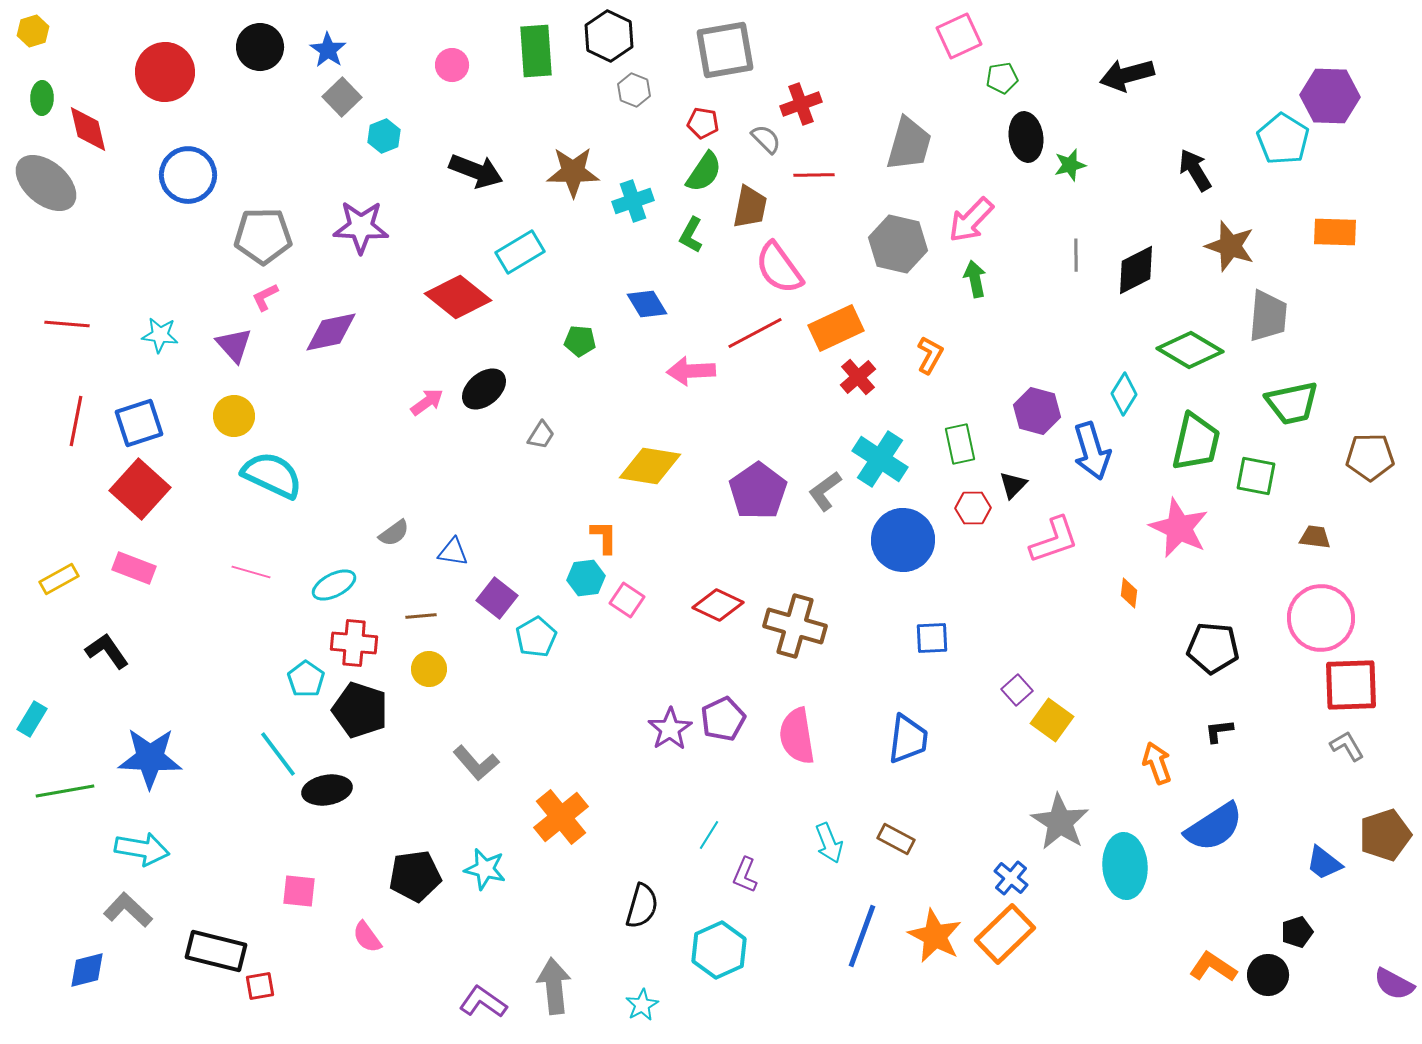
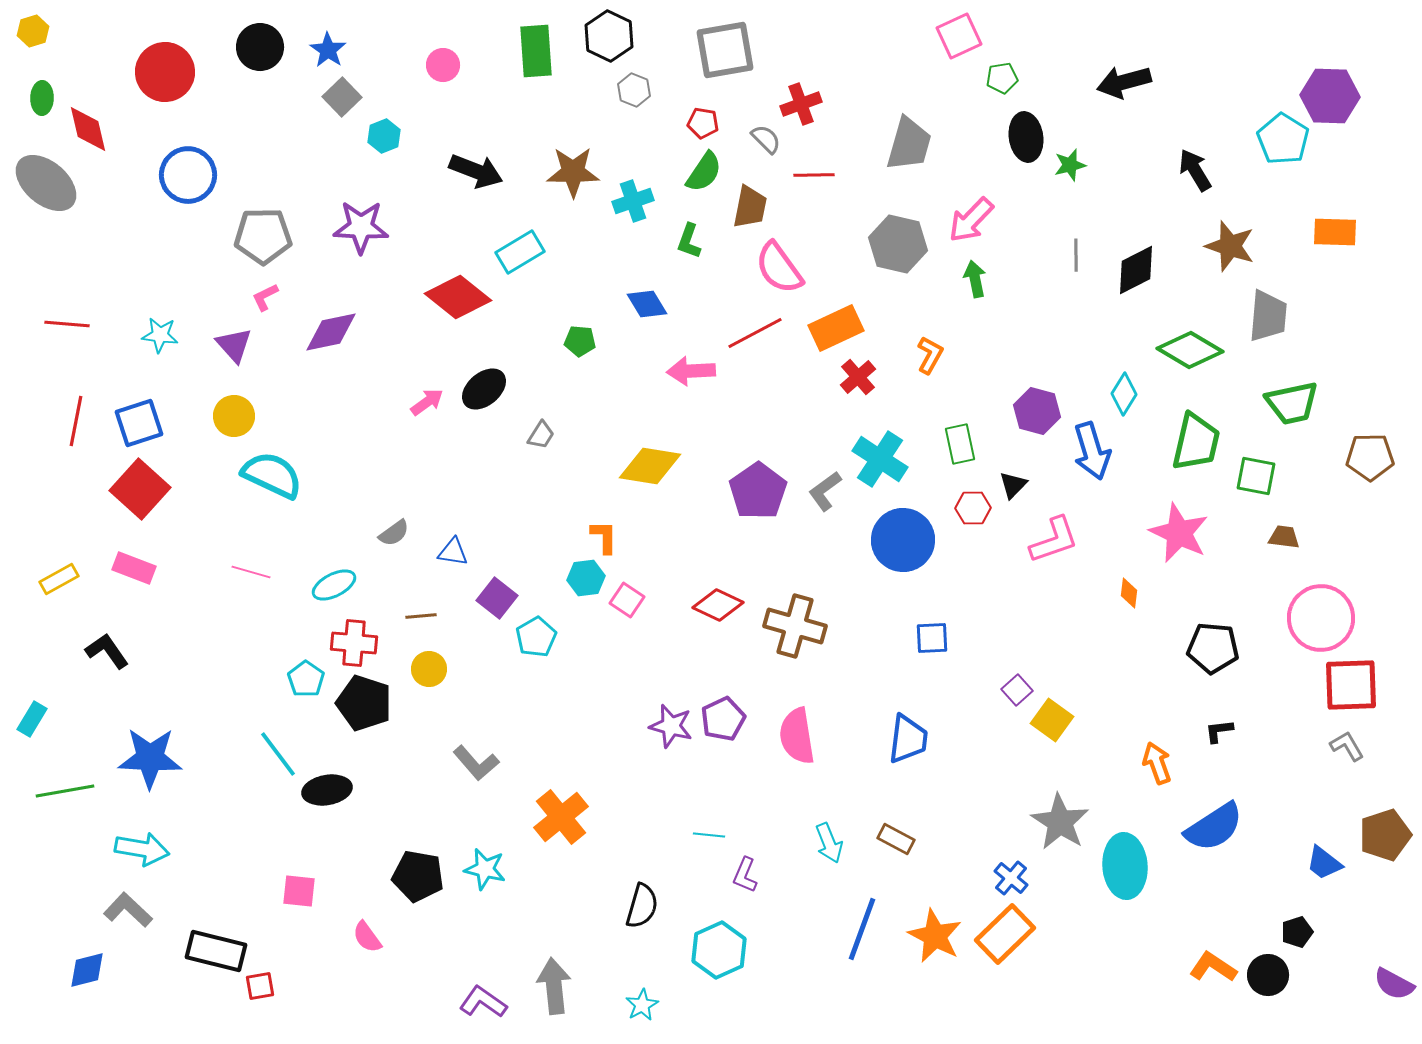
pink circle at (452, 65): moved 9 px left
black arrow at (1127, 75): moved 3 px left, 7 px down
green L-shape at (691, 235): moved 2 px left, 6 px down; rotated 9 degrees counterclockwise
pink star at (1179, 528): moved 5 px down
brown trapezoid at (1315, 537): moved 31 px left
black pentagon at (360, 710): moved 4 px right, 7 px up
purple star at (670, 729): moved 1 px right, 3 px up; rotated 24 degrees counterclockwise
cyan line at (709, 835): rotated 64 degrees clockwise
black pentagon at (415, 876): moved 3 px right; rotated 18 degrees clockwise
blue line at (862, 936): moved 7 px up
